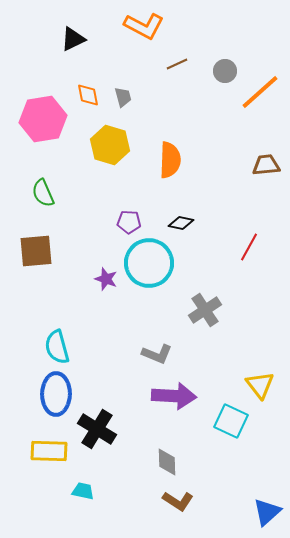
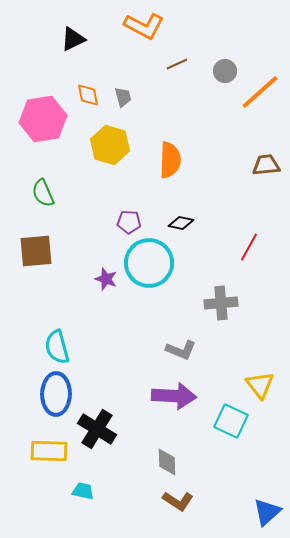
gray cross: moved 16 px right, 7 px up; rotated 28 degrees clockwise
gray L-shape: moved 24 px right, 4 px up
